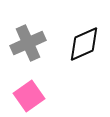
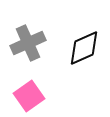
black diamond: moved 4 px down
